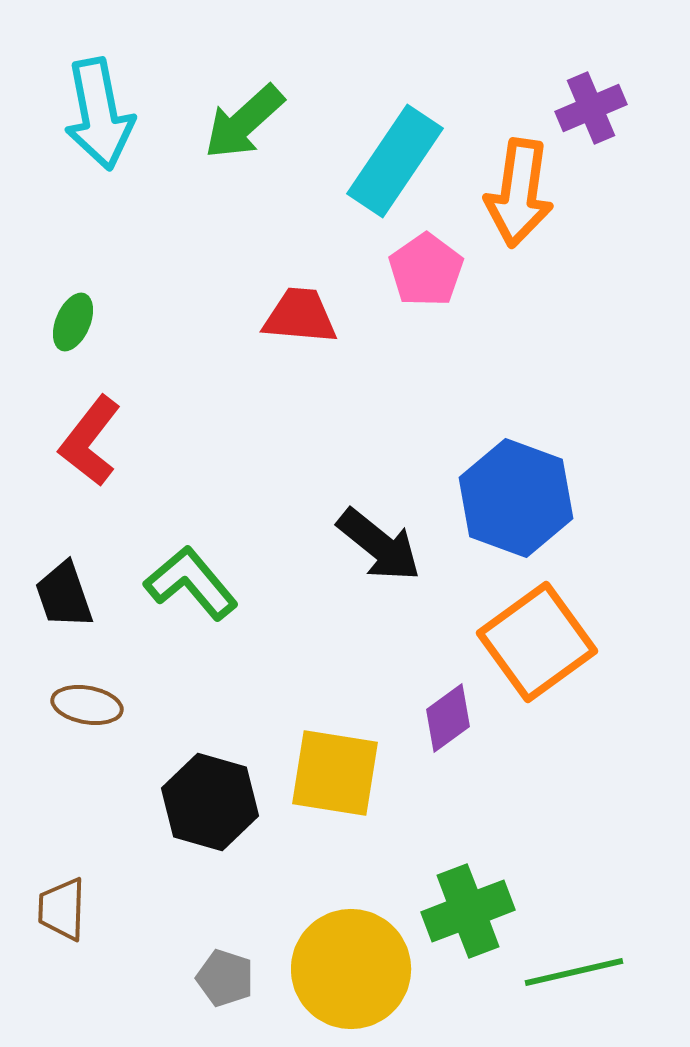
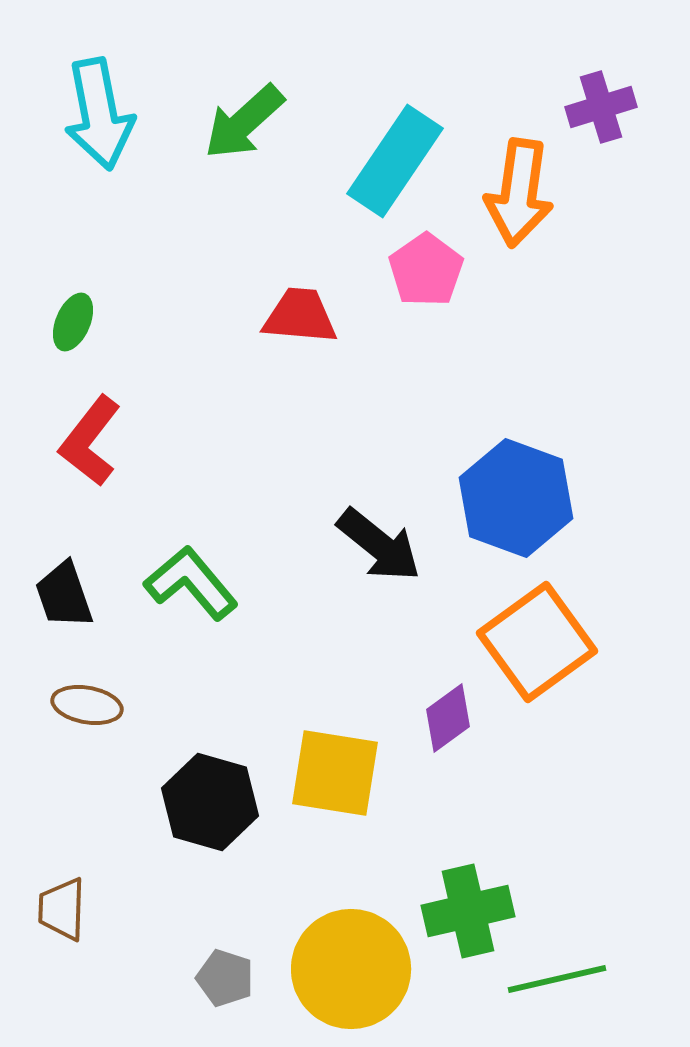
purple cross: moved 10 px right, 1 px up; rotated 6 degrees clockwise
green cross: rotated 8 degrees clockwise
green line: moved 17 px left, 7 px down
